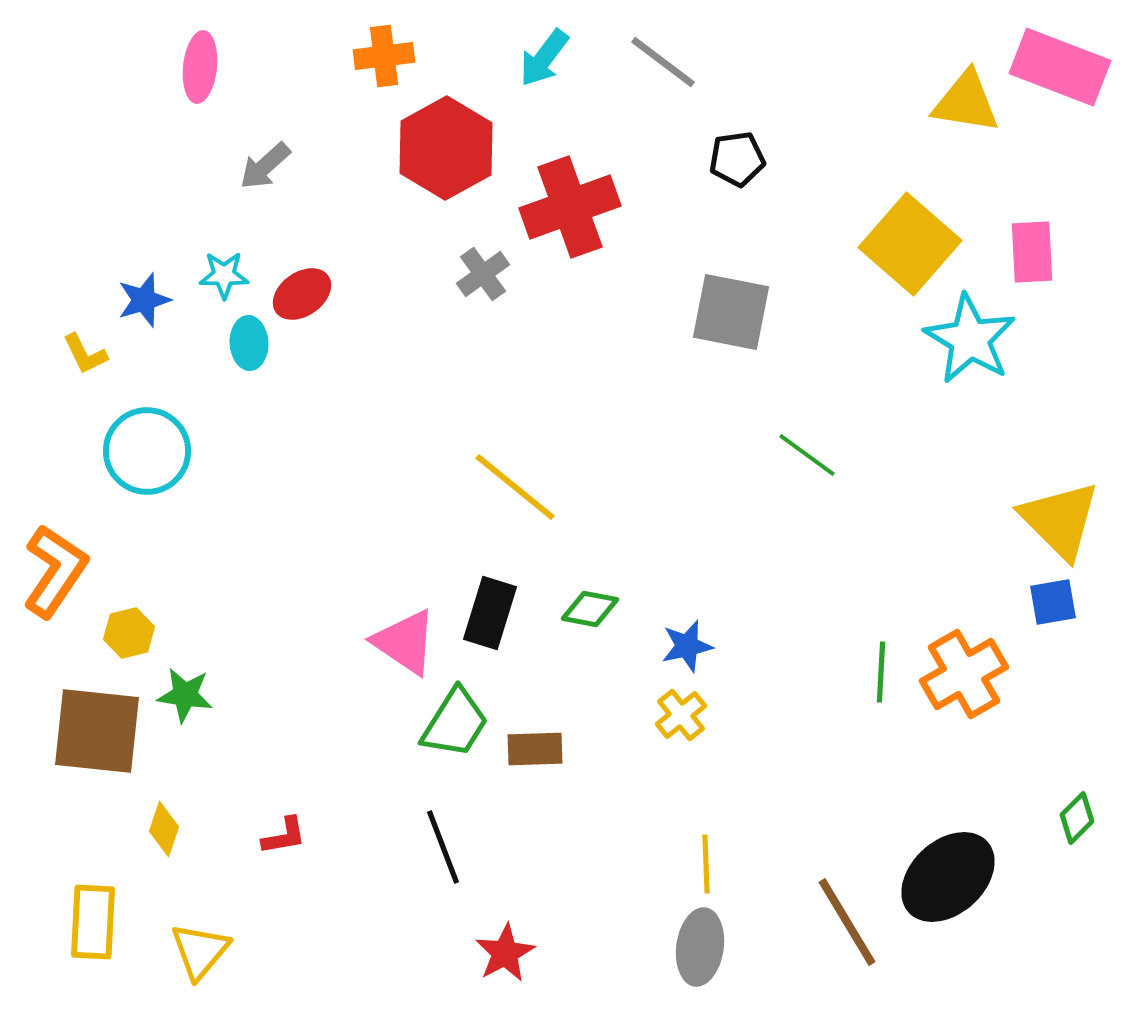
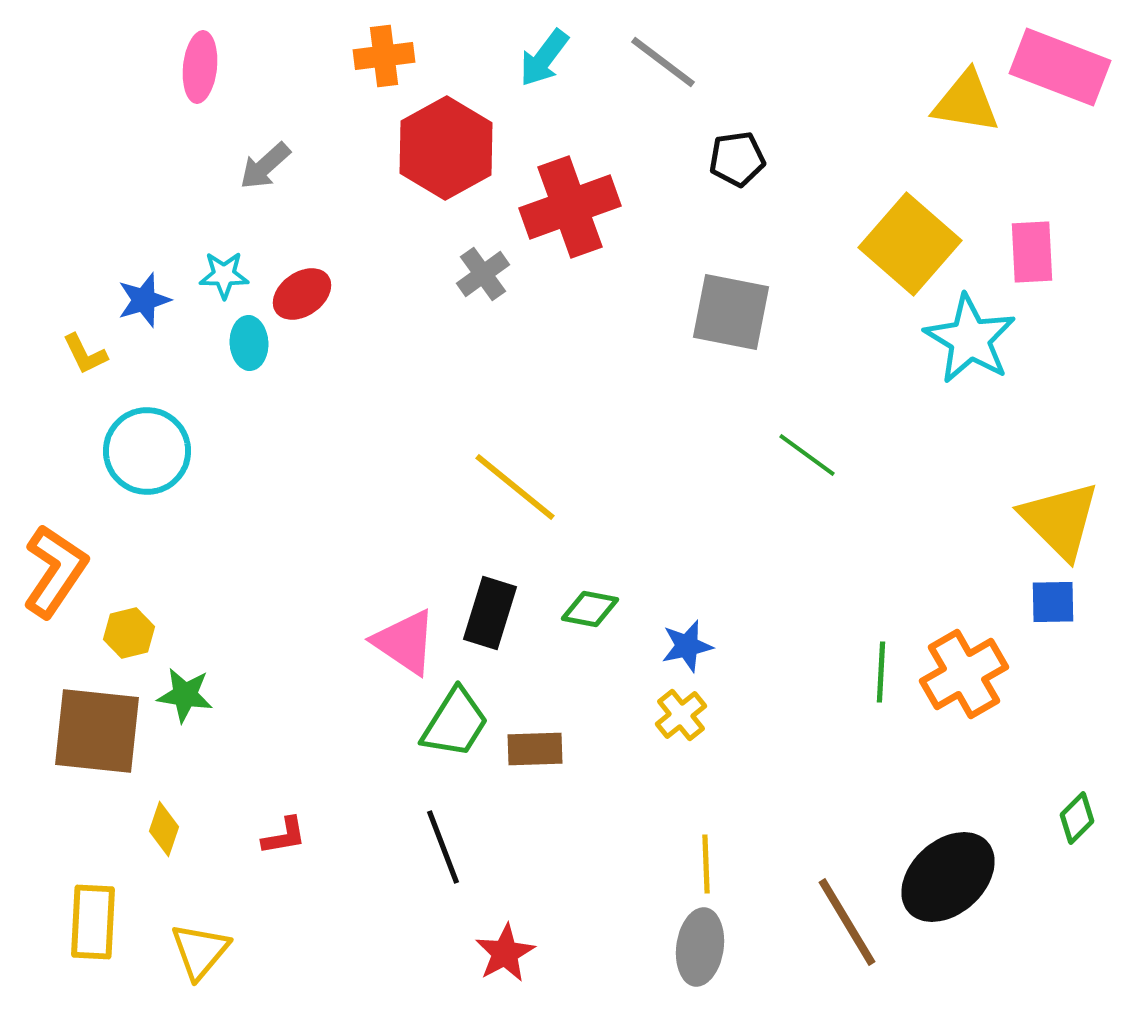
blue square at (1053, 602): rotated 9 degrees clockwise
